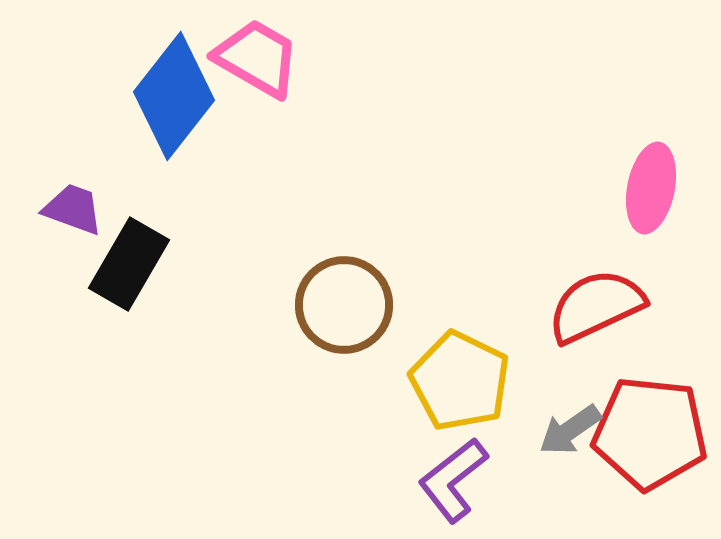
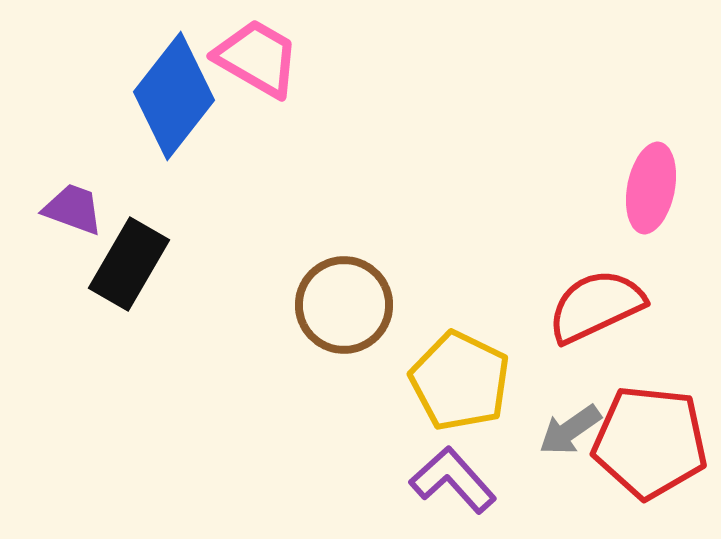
red pentagon: moved 9 px down
purple L-shape: rotated 86 degrees clockwise
